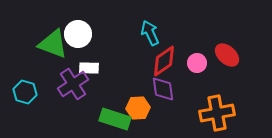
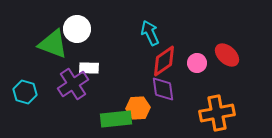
white circle: moved 1 px left, 5 px up
green rectangle: moved 1 px right; rotated 24 degrees counterclockwise
